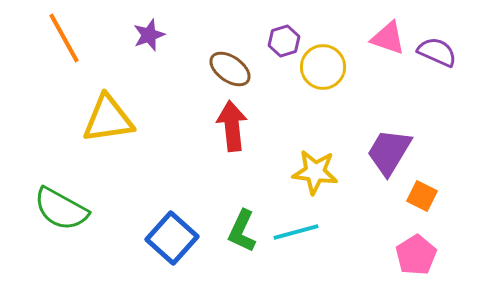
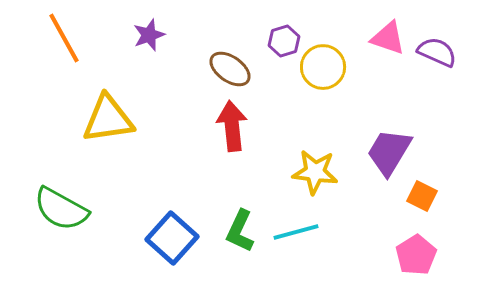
green L-shape: moved 2 px left
